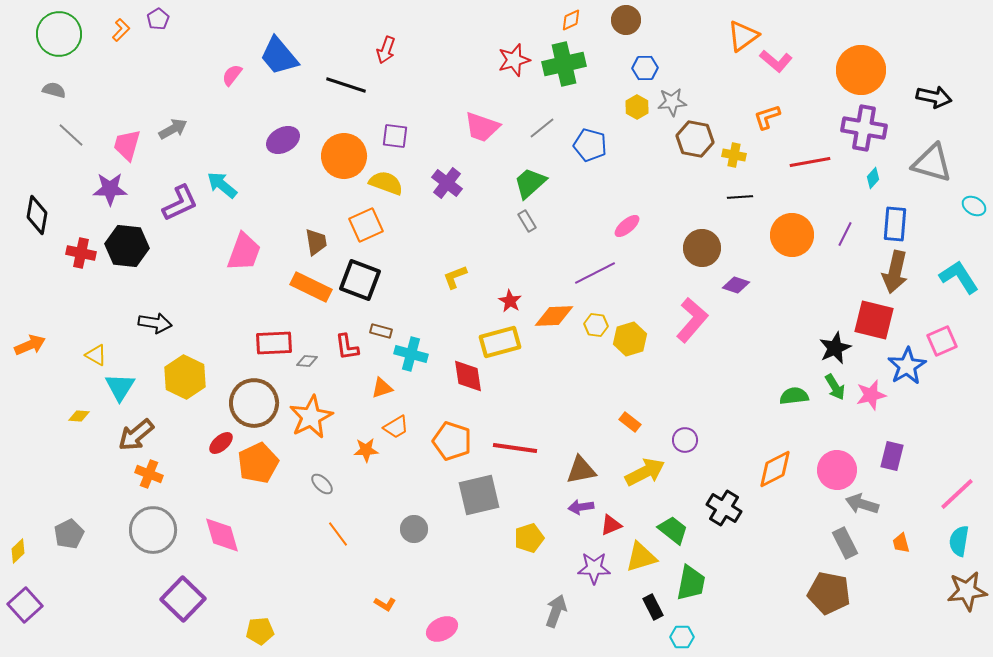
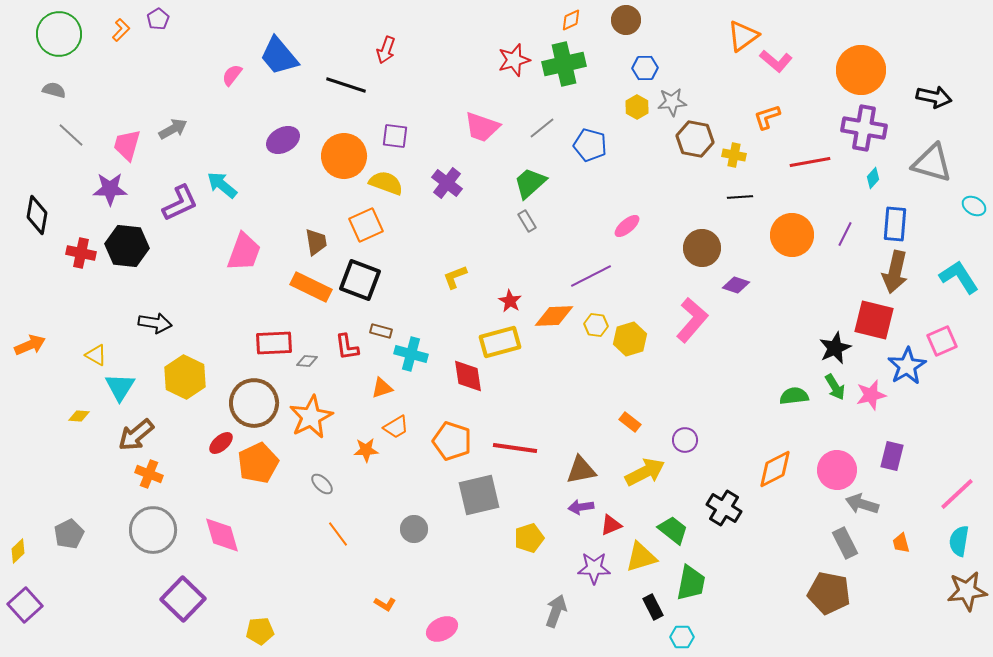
purple line at (595, 273): moved 4 px left, 3 px down
